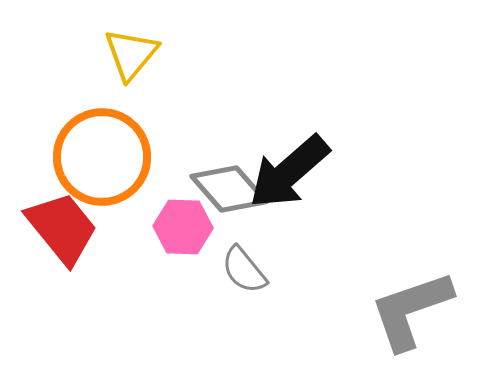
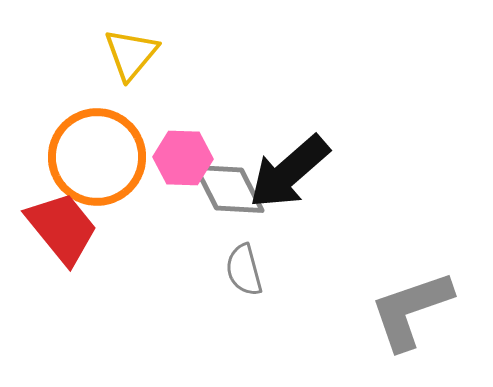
orange circle: moved 5 px left
gray diamond: rotated 14 degrees clockwise
pink hexagon: moved 69 px up
gray semicircle: rotated 24 degrees clockwise
